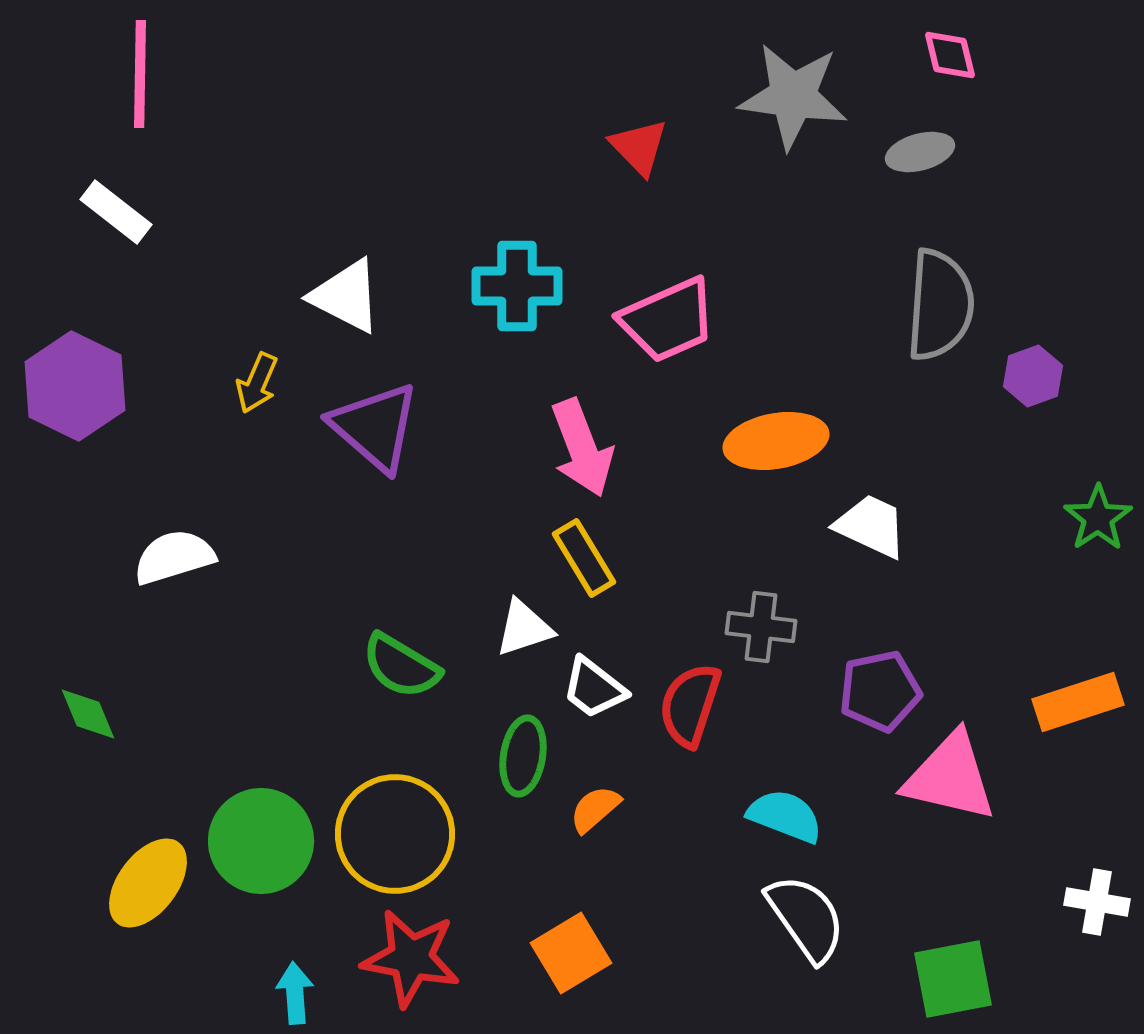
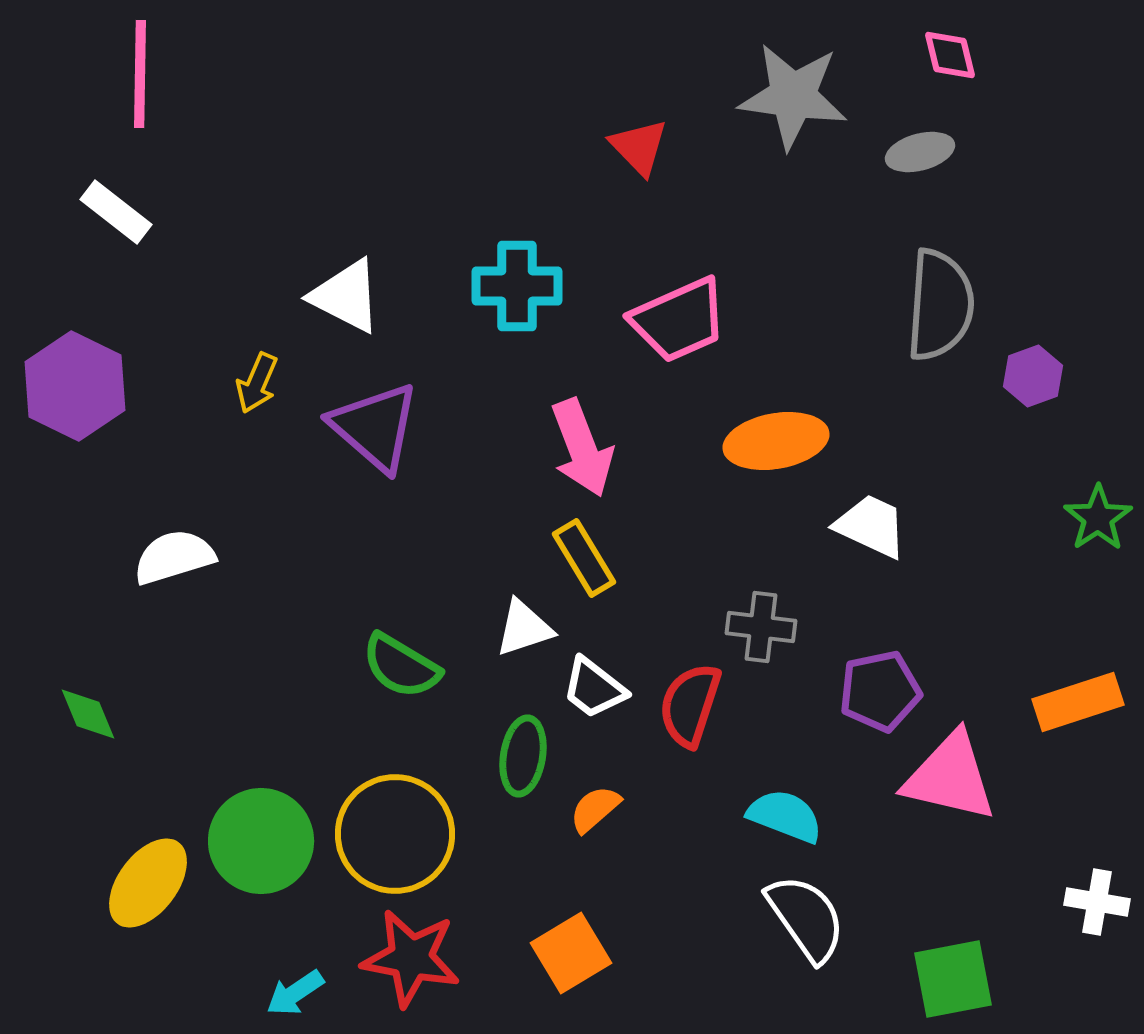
pink trapezoid at (668, 320): moved 11 px right
cyan arrow at (295, 993): rotated 120 degrees counterclockwise
